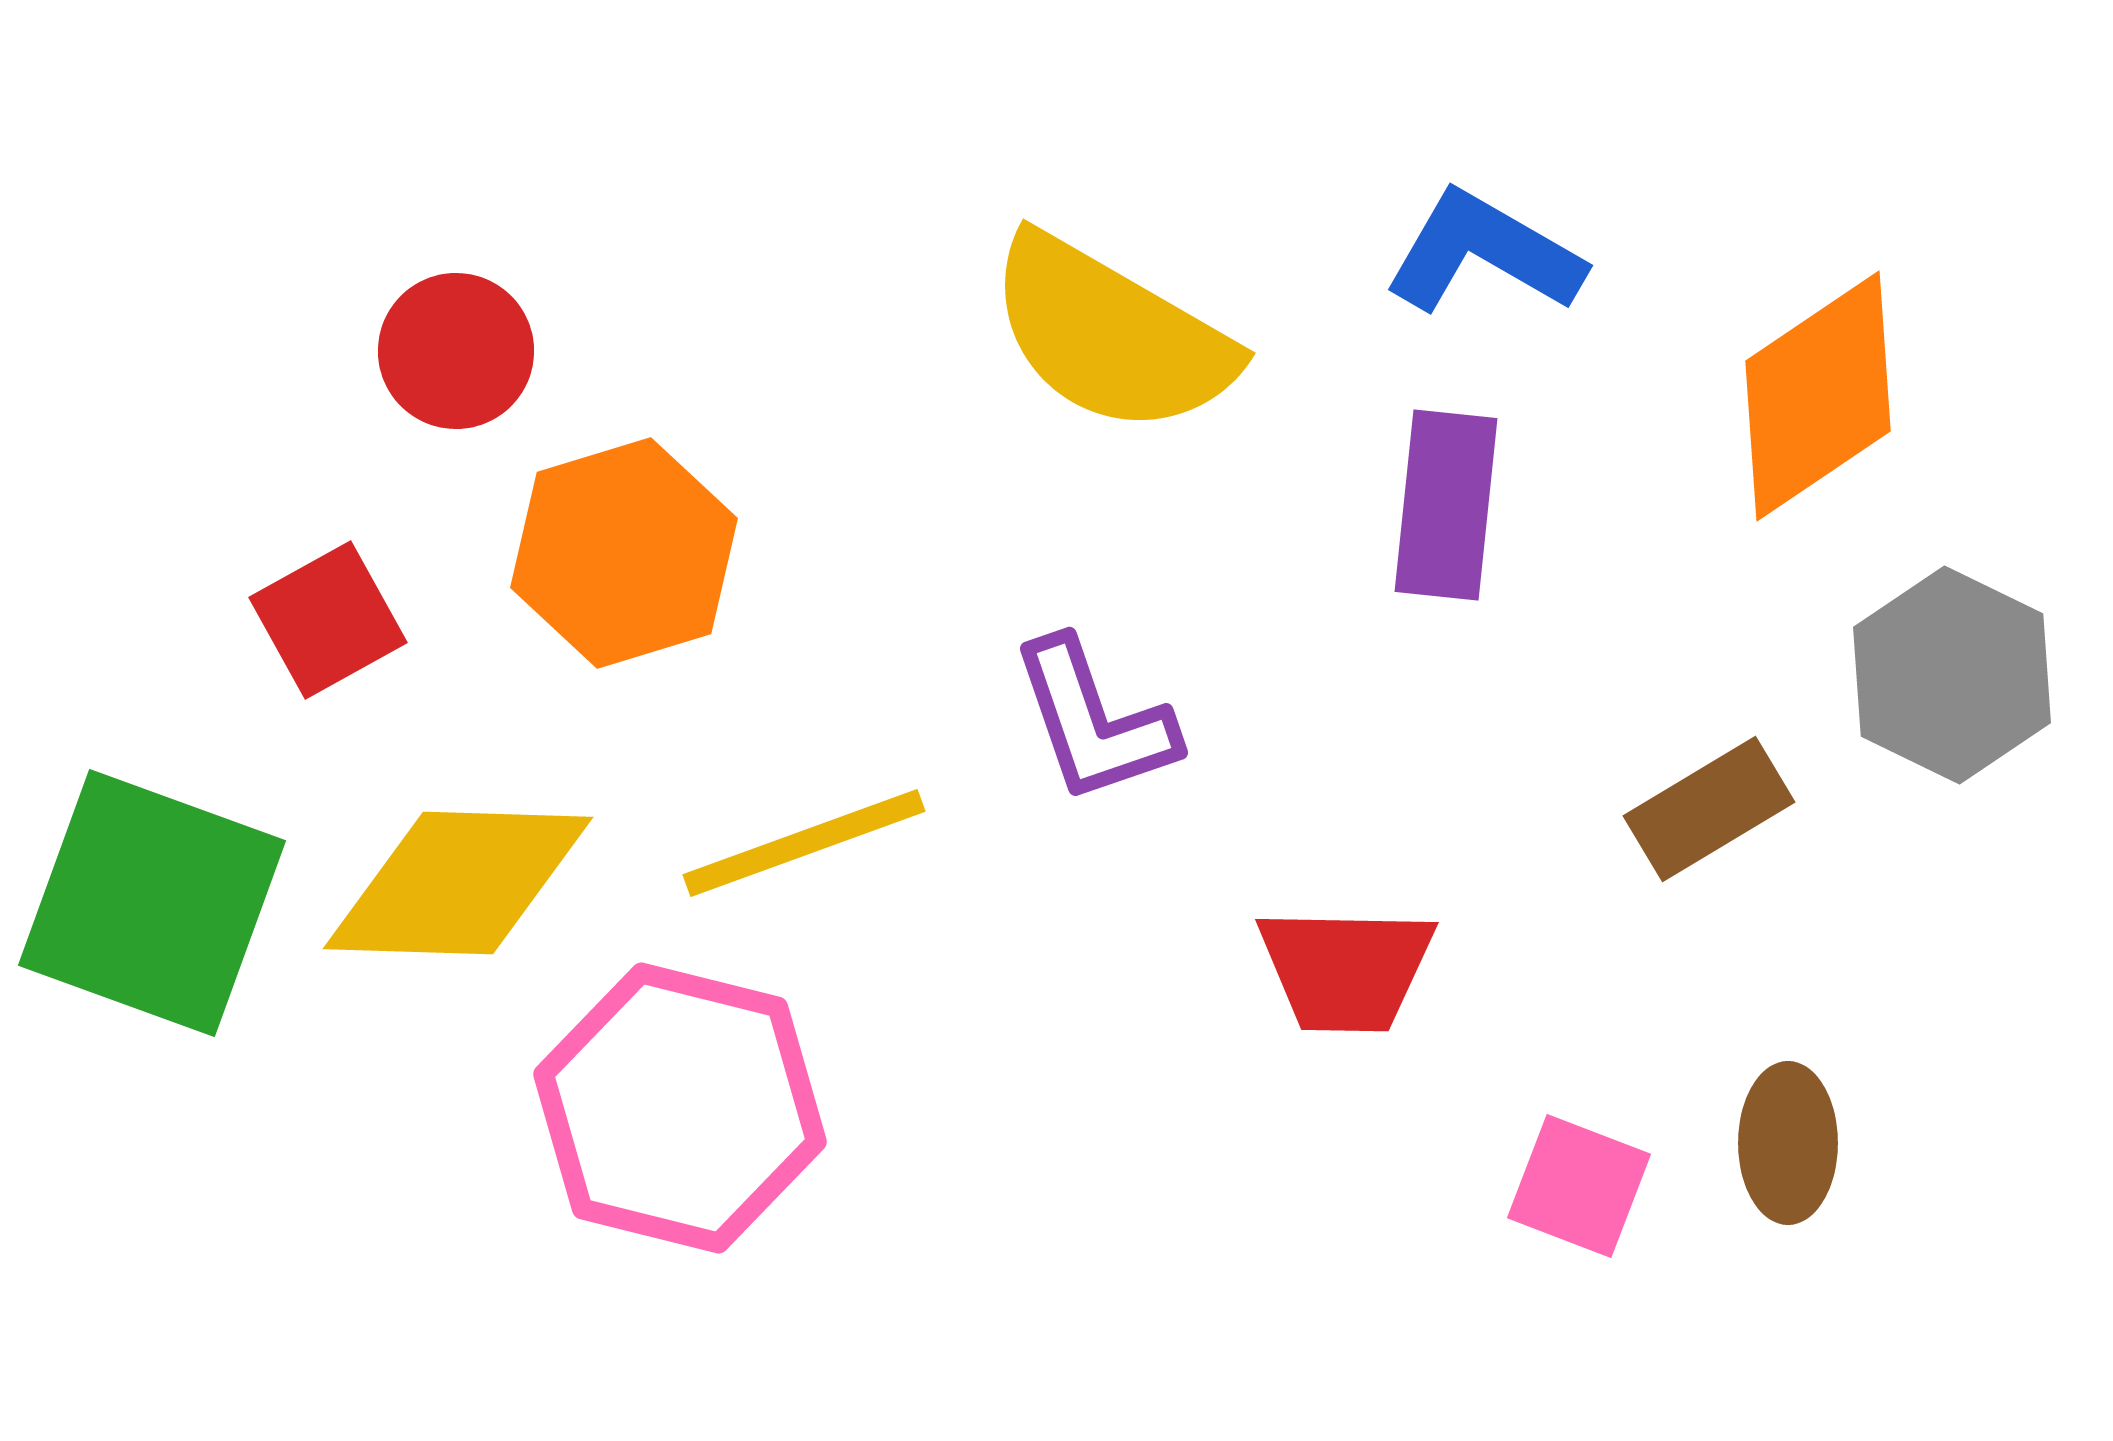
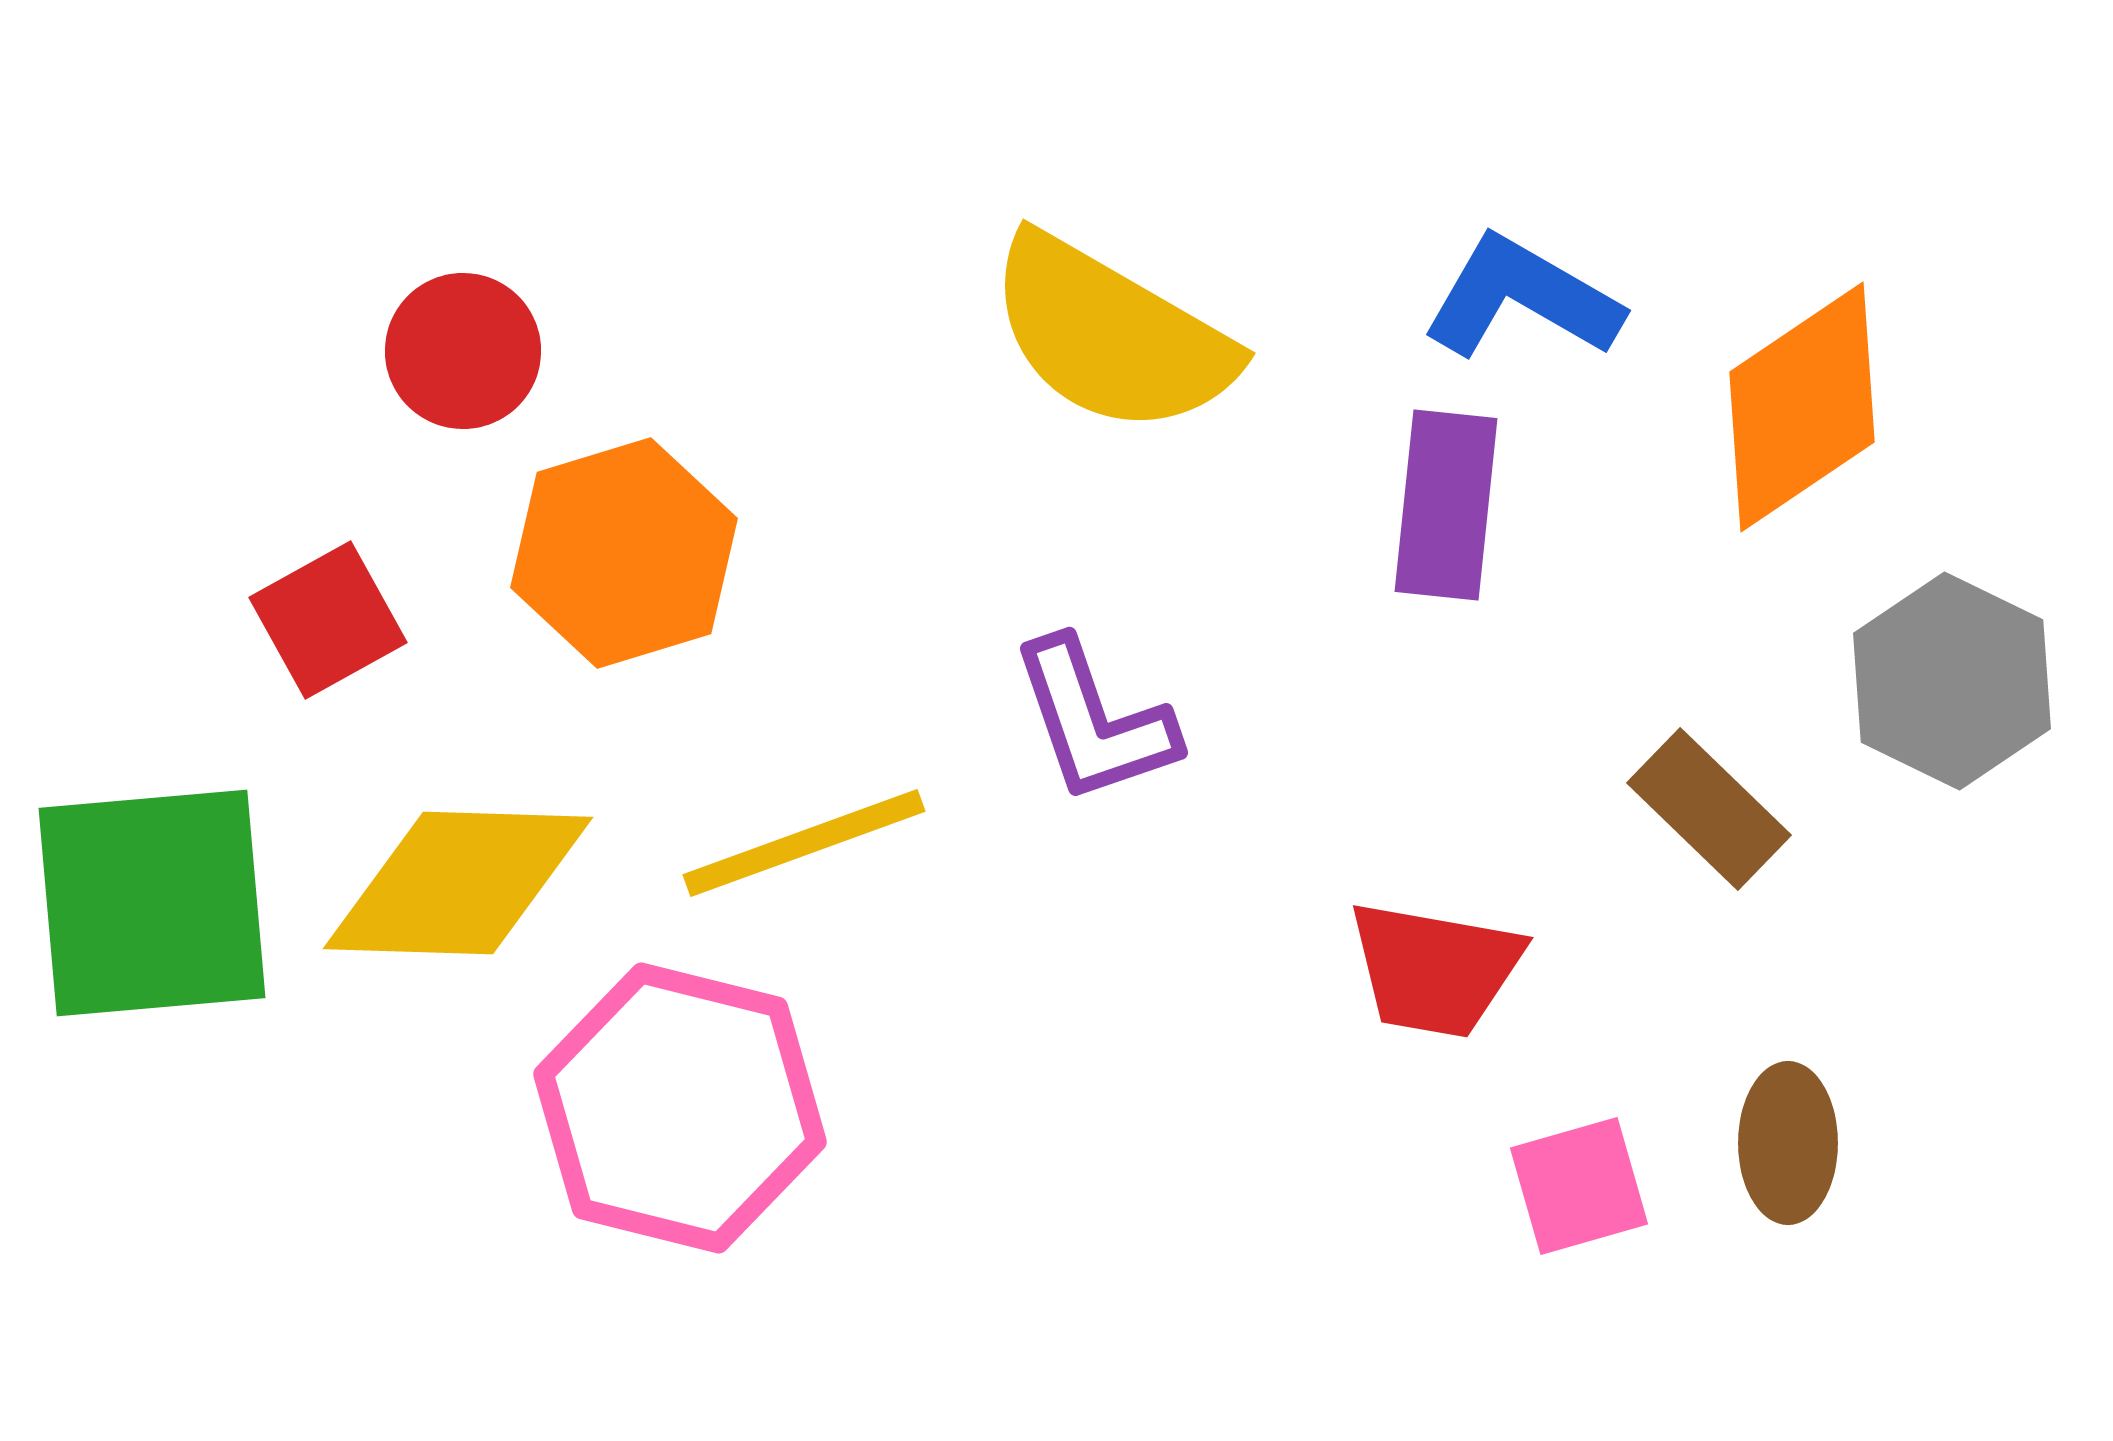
blue L-shape: moved 38 px right, 45 px down
red circle: moved 7 px right
orange diamond: moved 16 px left, 11 px down
gray hexagon: moved 6 px down
brown rectangle: rotated 75 degrees clockwise
green square: rotated 25 degrees counterclockwise
red trapezoid: moved 89 px right; rotated 9 degrees clockwise
pink square: rotated 37 degrees counterclockwise
